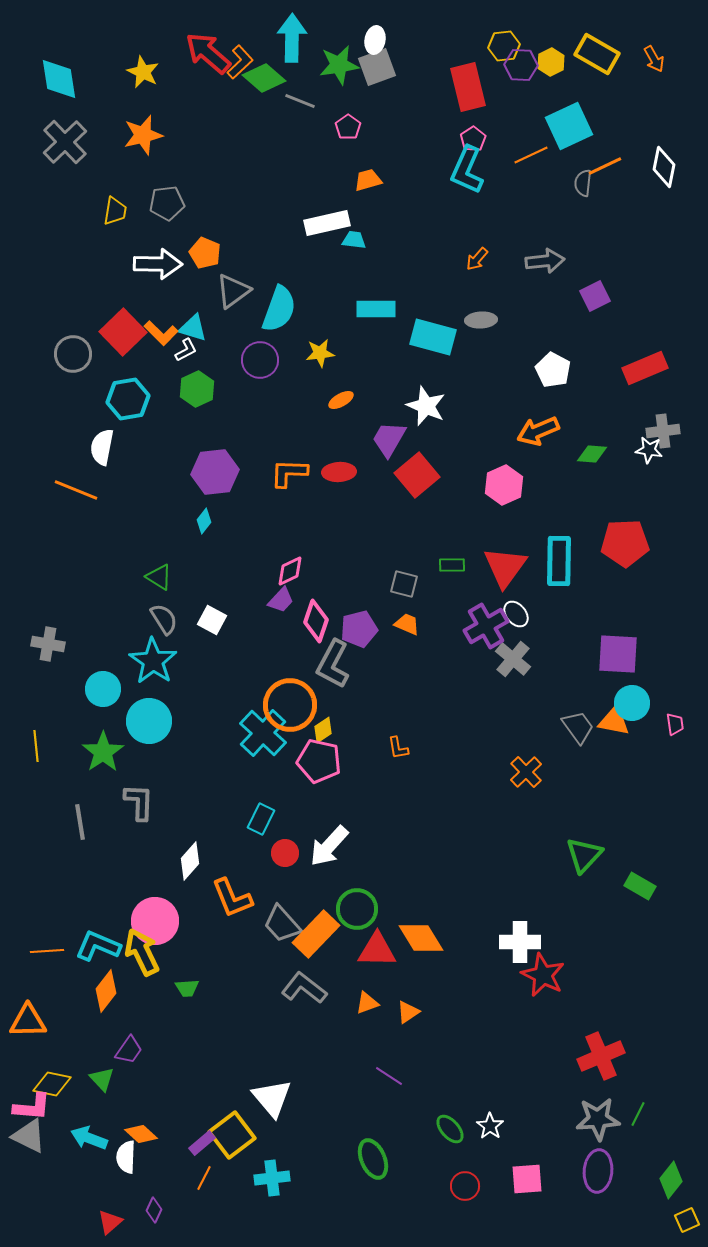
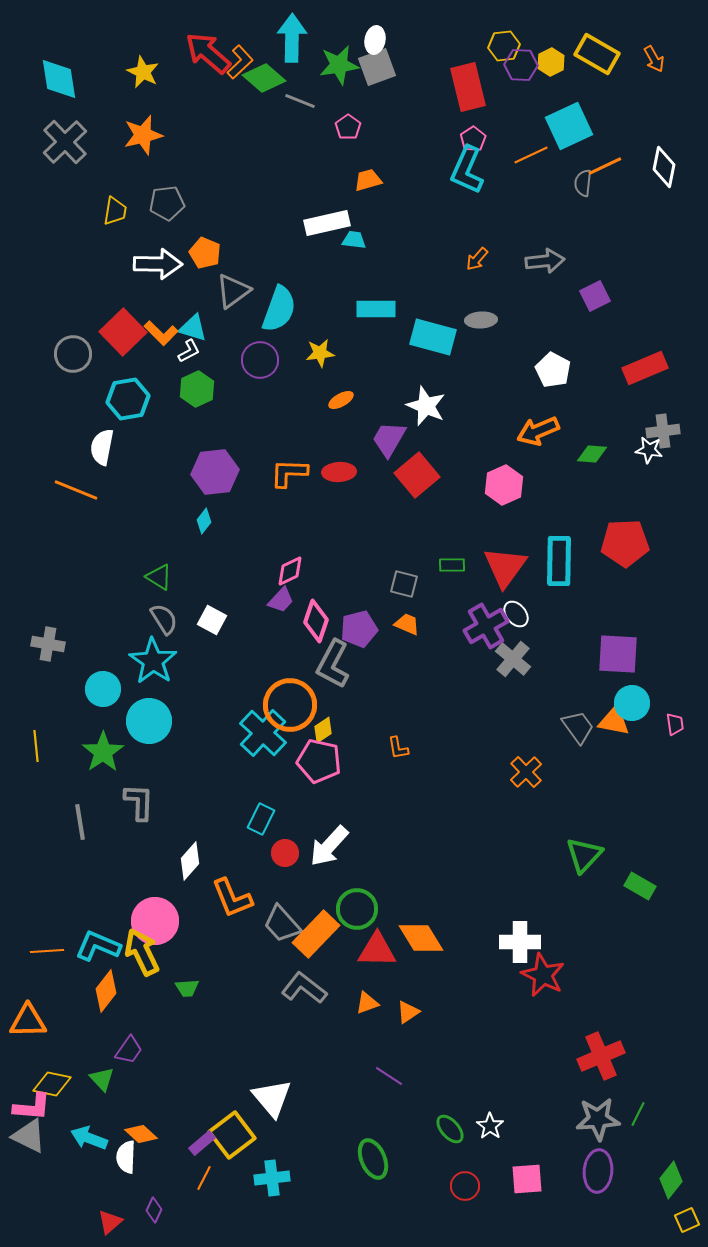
white L-shape at (186, 350): moved 3 px right, 1 px down
